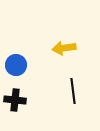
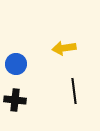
blue circle: moved 1 px up
black line: moved 1 px right
